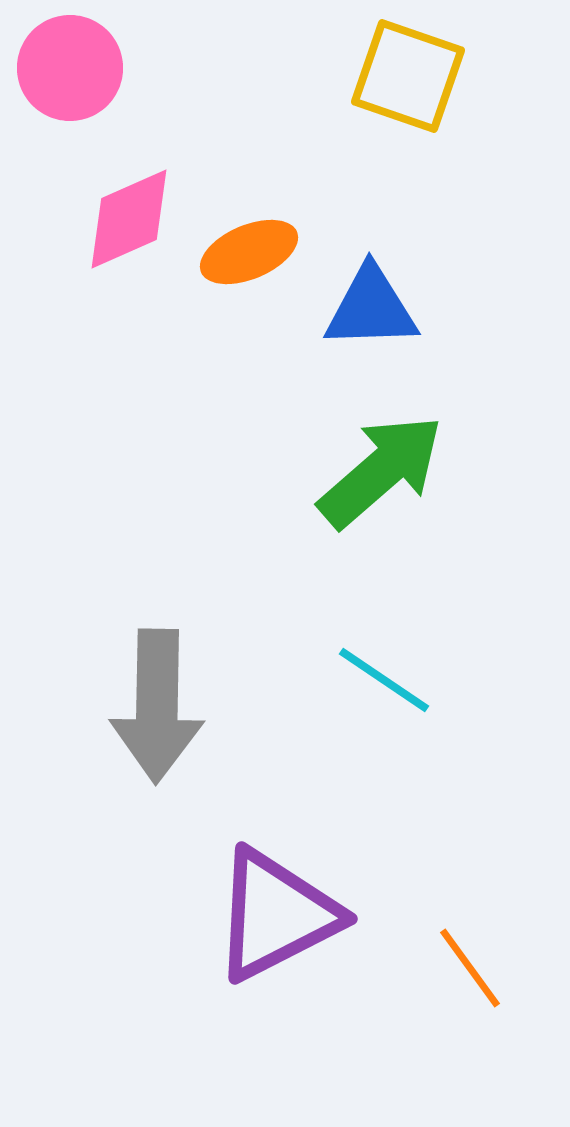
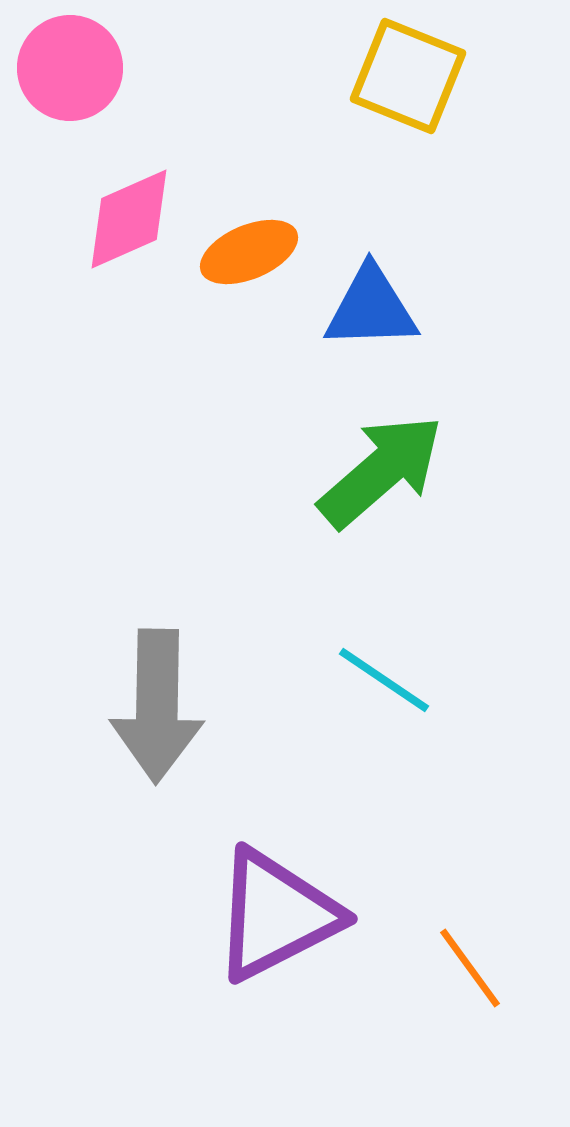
yellow square: rotated 3 degrees clockwise
